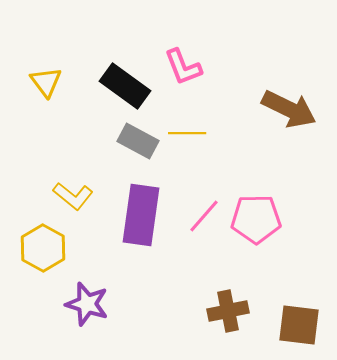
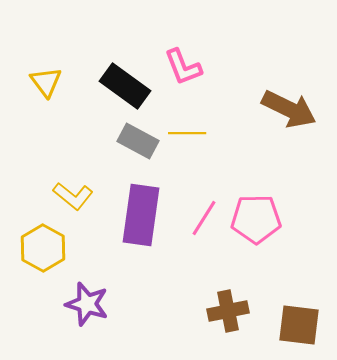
pink line: moved 2 px down; rotated 9 degrees counterclockwise
